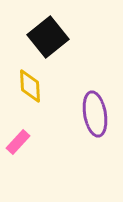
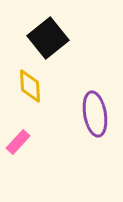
black square: moved 1 px down
